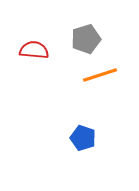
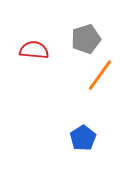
orange line: rotated 36 degrees counterclockwise
blue pentagon: rotated 20 degrees clockwise
